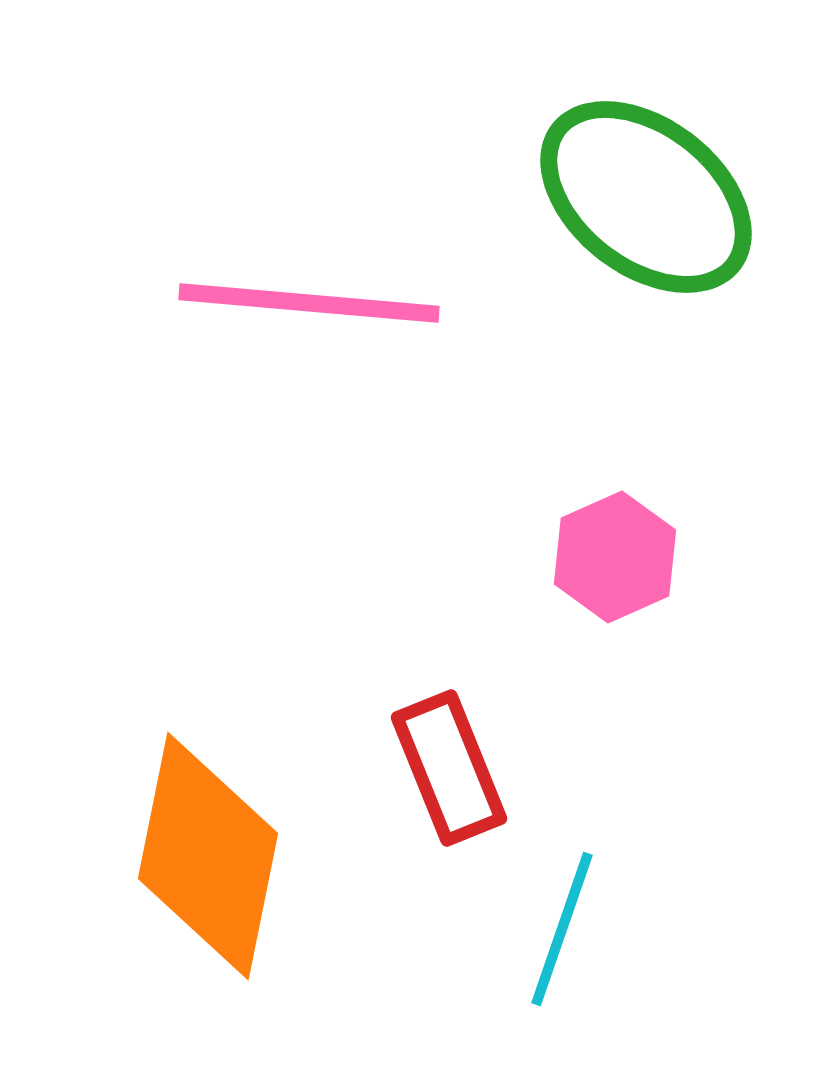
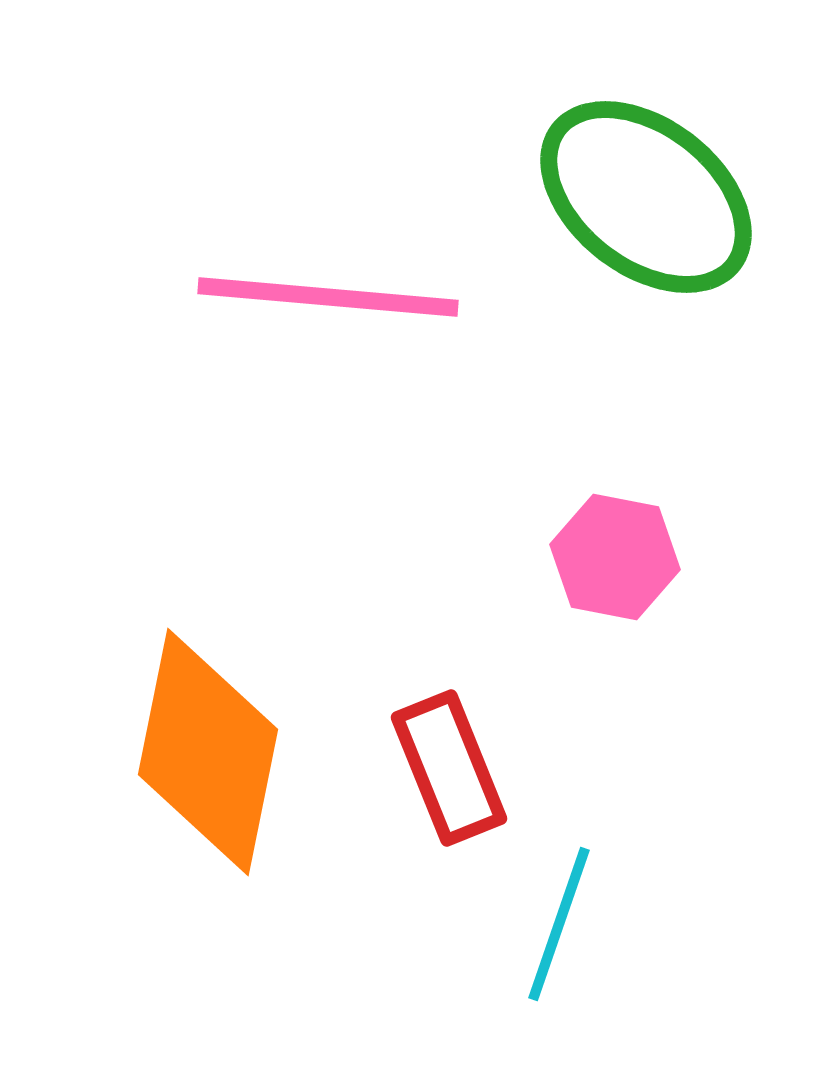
pink line: moved 19 px right, 6 px up
pink hexagon: rotated 25 degrees counterclockwise
orange diamond: moved 104 px up
cyan line: moved 3 px left, 5 px up
